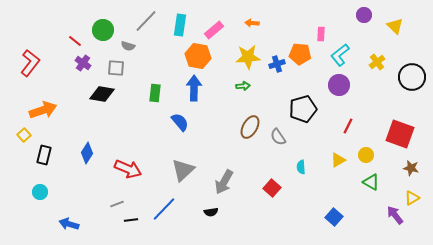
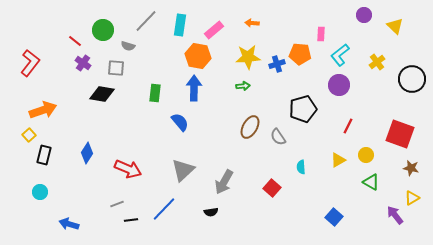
black circle at (412, 77): moved 2 px down
yellow square at (24, 135): moved 5 px right
